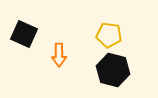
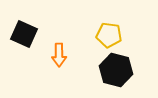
black hexagon: moved 3 px right
